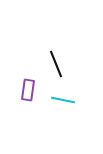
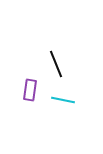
purple rectangle: moved 2 px right
